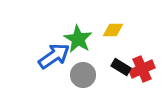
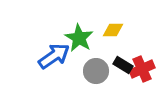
green star: moved 1 px right, 1 px up
black rectangle: moved 2 px right, 2 px up
gray circle: moved 13 px right, 4 px up
